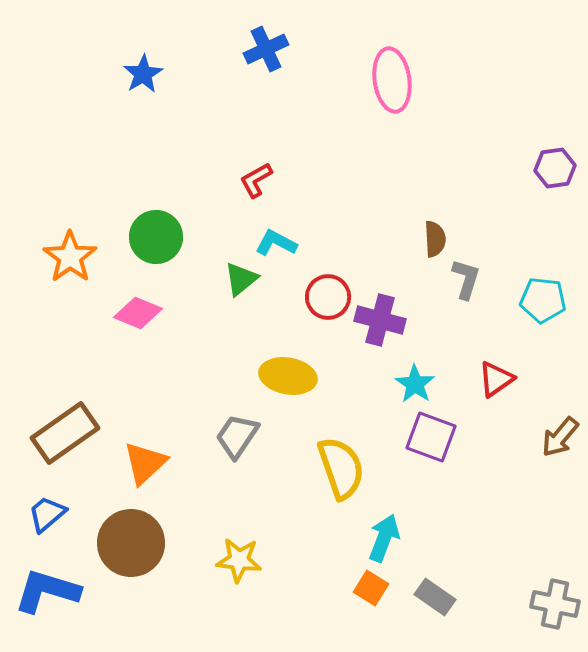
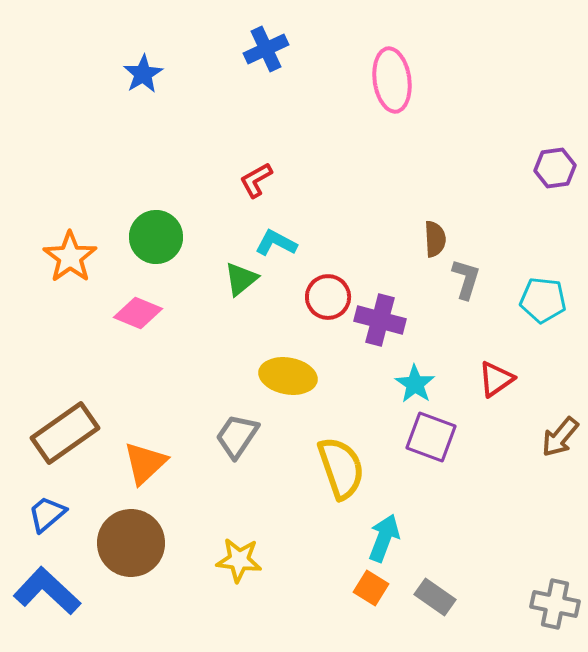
blue L-shape: rotated 26 degrees clockwise
